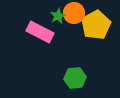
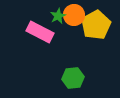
orange circle: moved 2 px down
green hexagon: moved 2 px left
